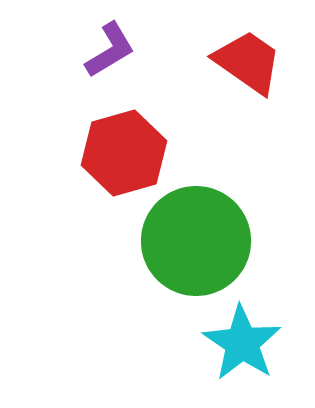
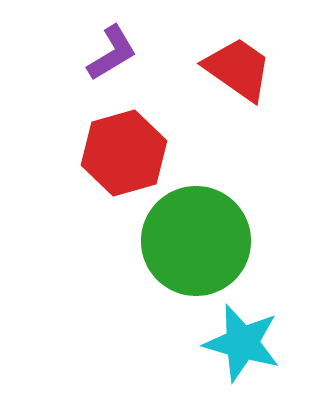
purple L-shape: moved 2 px right, 3 px down
red trapezoid: moved 10 px left, 7 px down
cyan star: rotated 18 degrees counterclockwise
